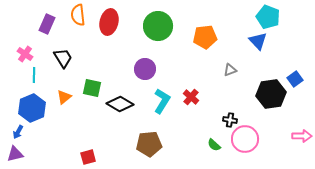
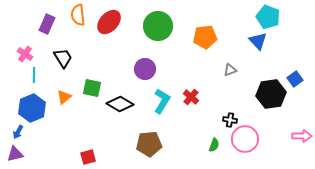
red ellipse: rotated 30 degrees clockwise
green semicircle: rotated 112 degrees counterclockwise
